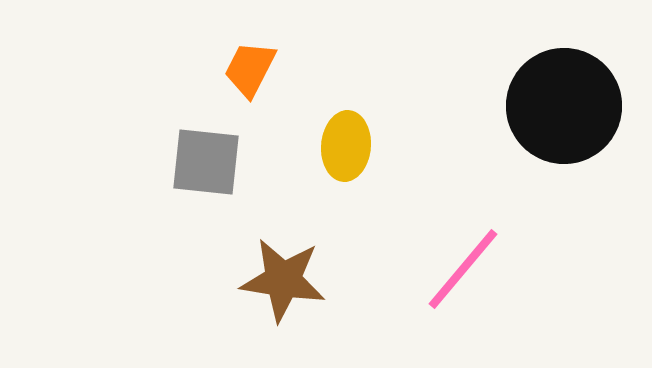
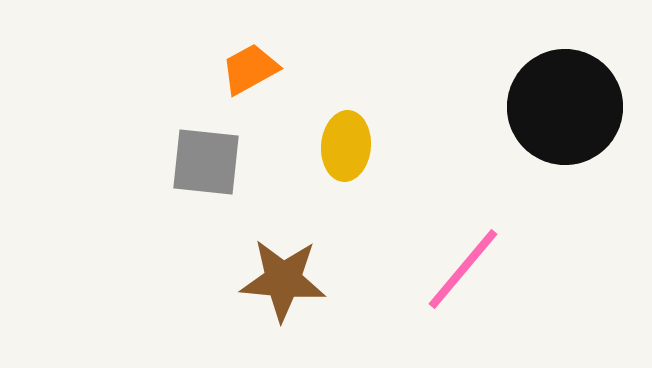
orange trapezoid: rotated 34 degrees clockwise
black circle: moved 1 px right, 1 px down
brown star: rotated 4 degrees counterclockwise
